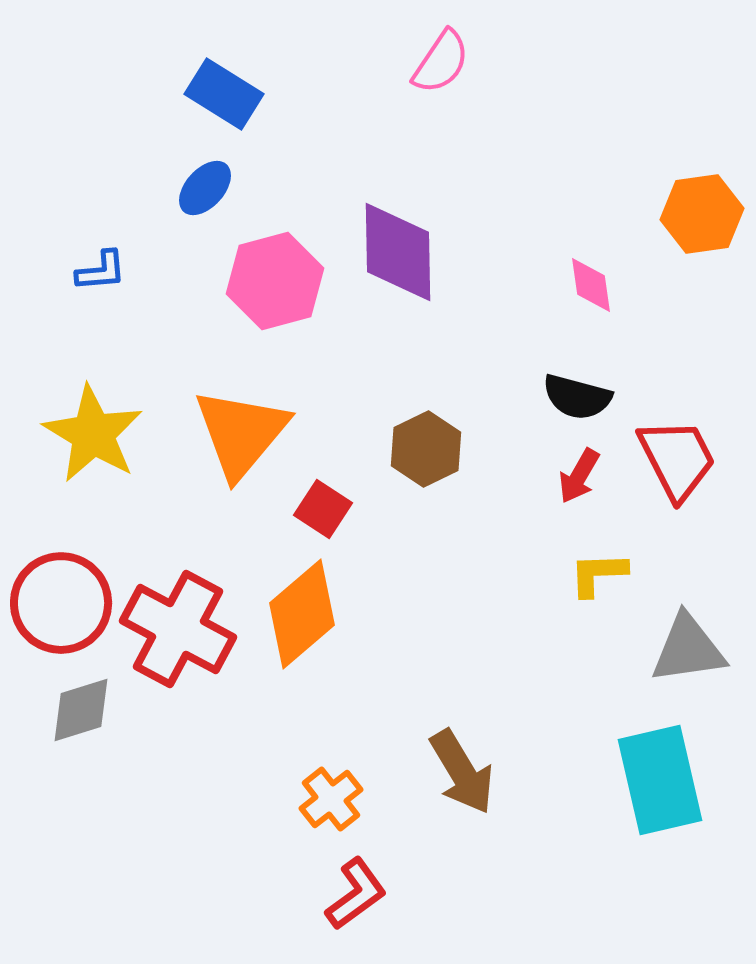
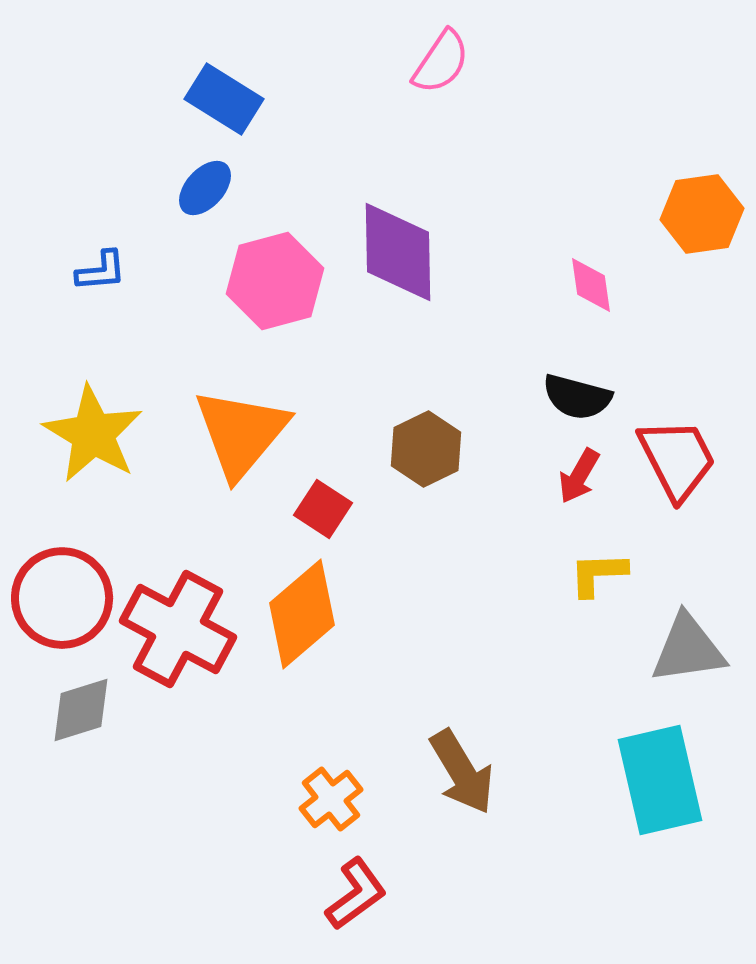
blue rectangle: moved 5 px down
red circle: moved 1 px right, 5 px up
